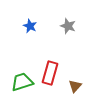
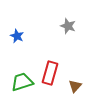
blue star: moved 13 px left, 10 px down
